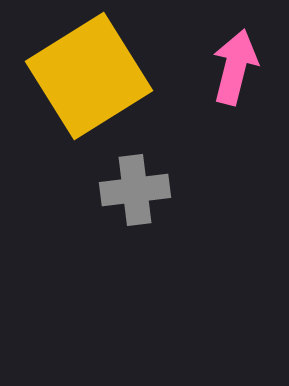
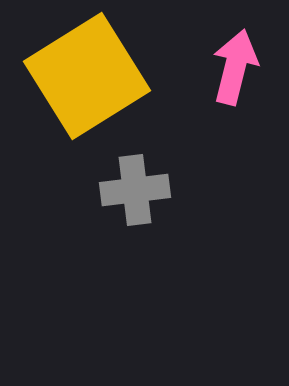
yellow square: moved 2 px left
